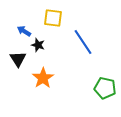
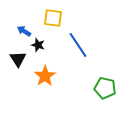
blue line: moved 5 px left, 3 px down
orange star: moved 2 px right, 2 px up
